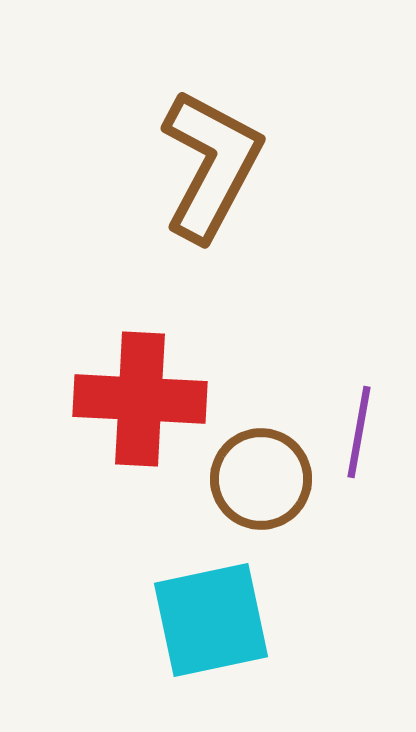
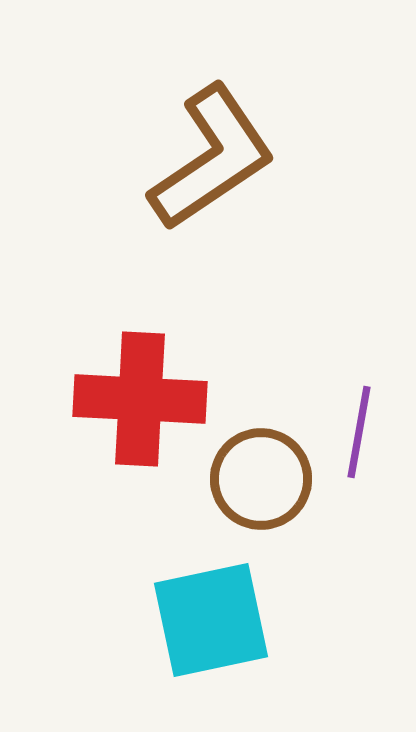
brown L-shape: moved 1 px right, 7 px up; rotated 28 degrees clockwise
